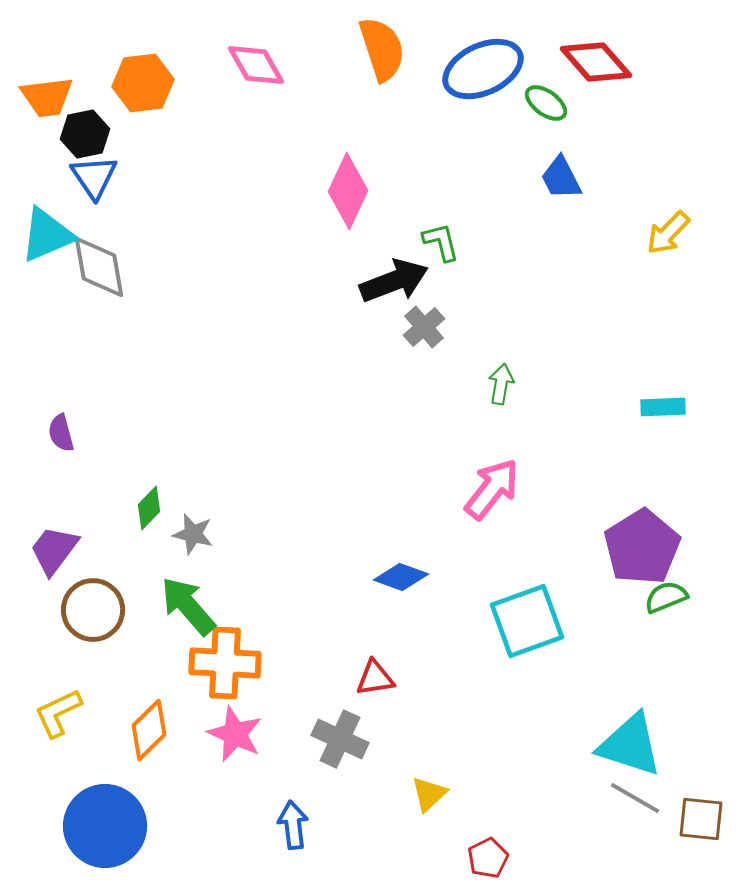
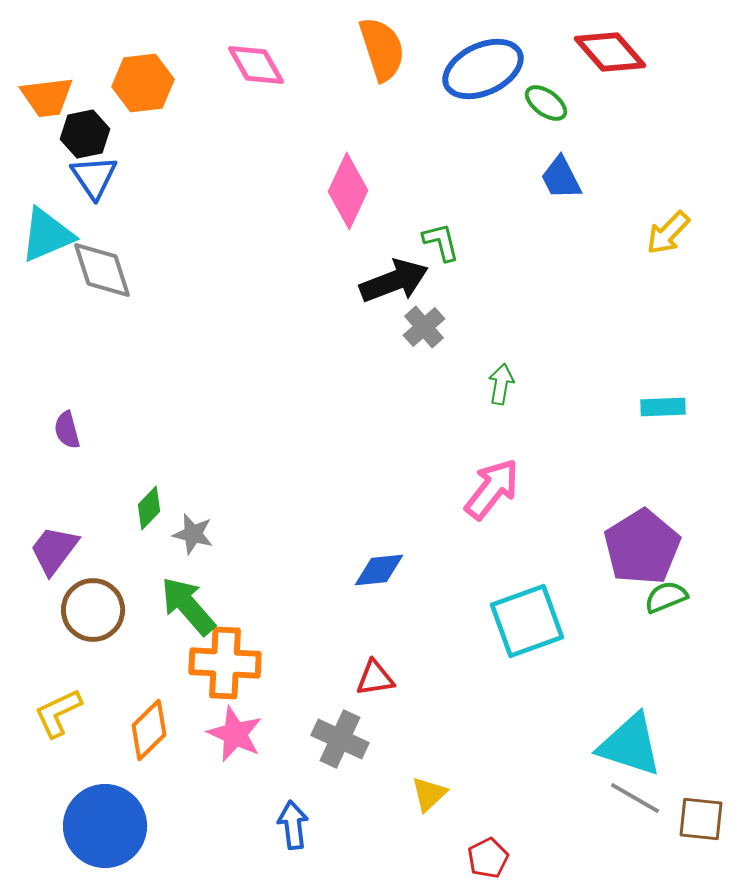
red diamond at (596, 62): moved 14 px right, 10 px up
gray diamond at (99, 267): moved 3 px right, 3 px down; rotated 8 degrees counterclockwise
purple semicircle at (61, 433): moved 6 px right, 3 px up
blue diamond at (401, 577): moved 22 px left, 7 px up; rotated 26 degrees counterclockwise
